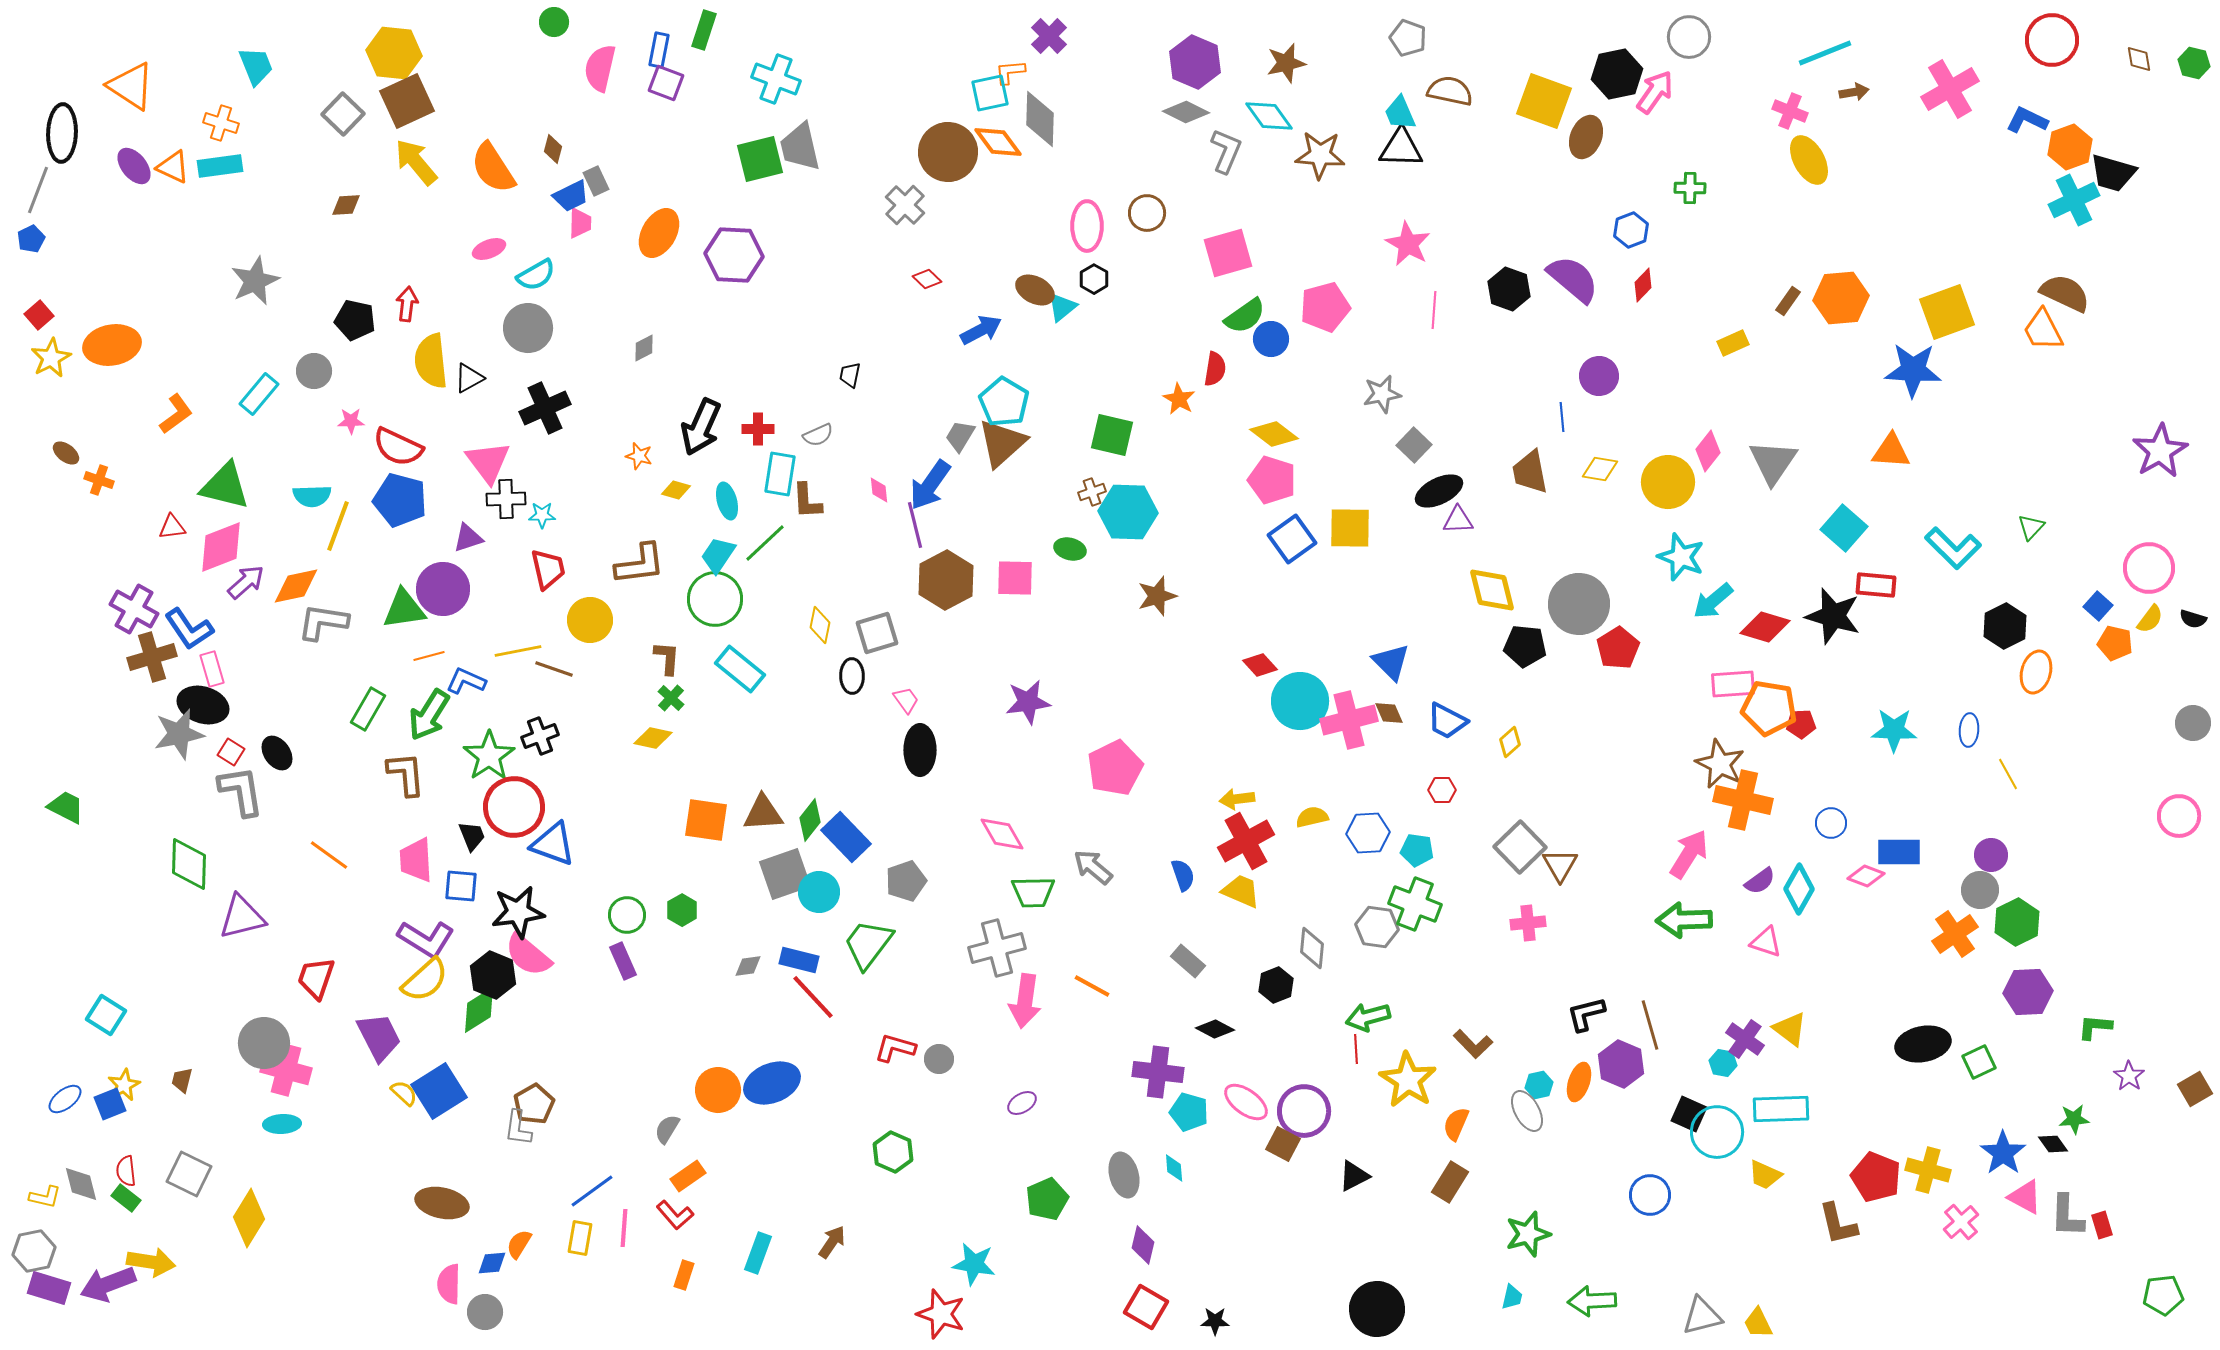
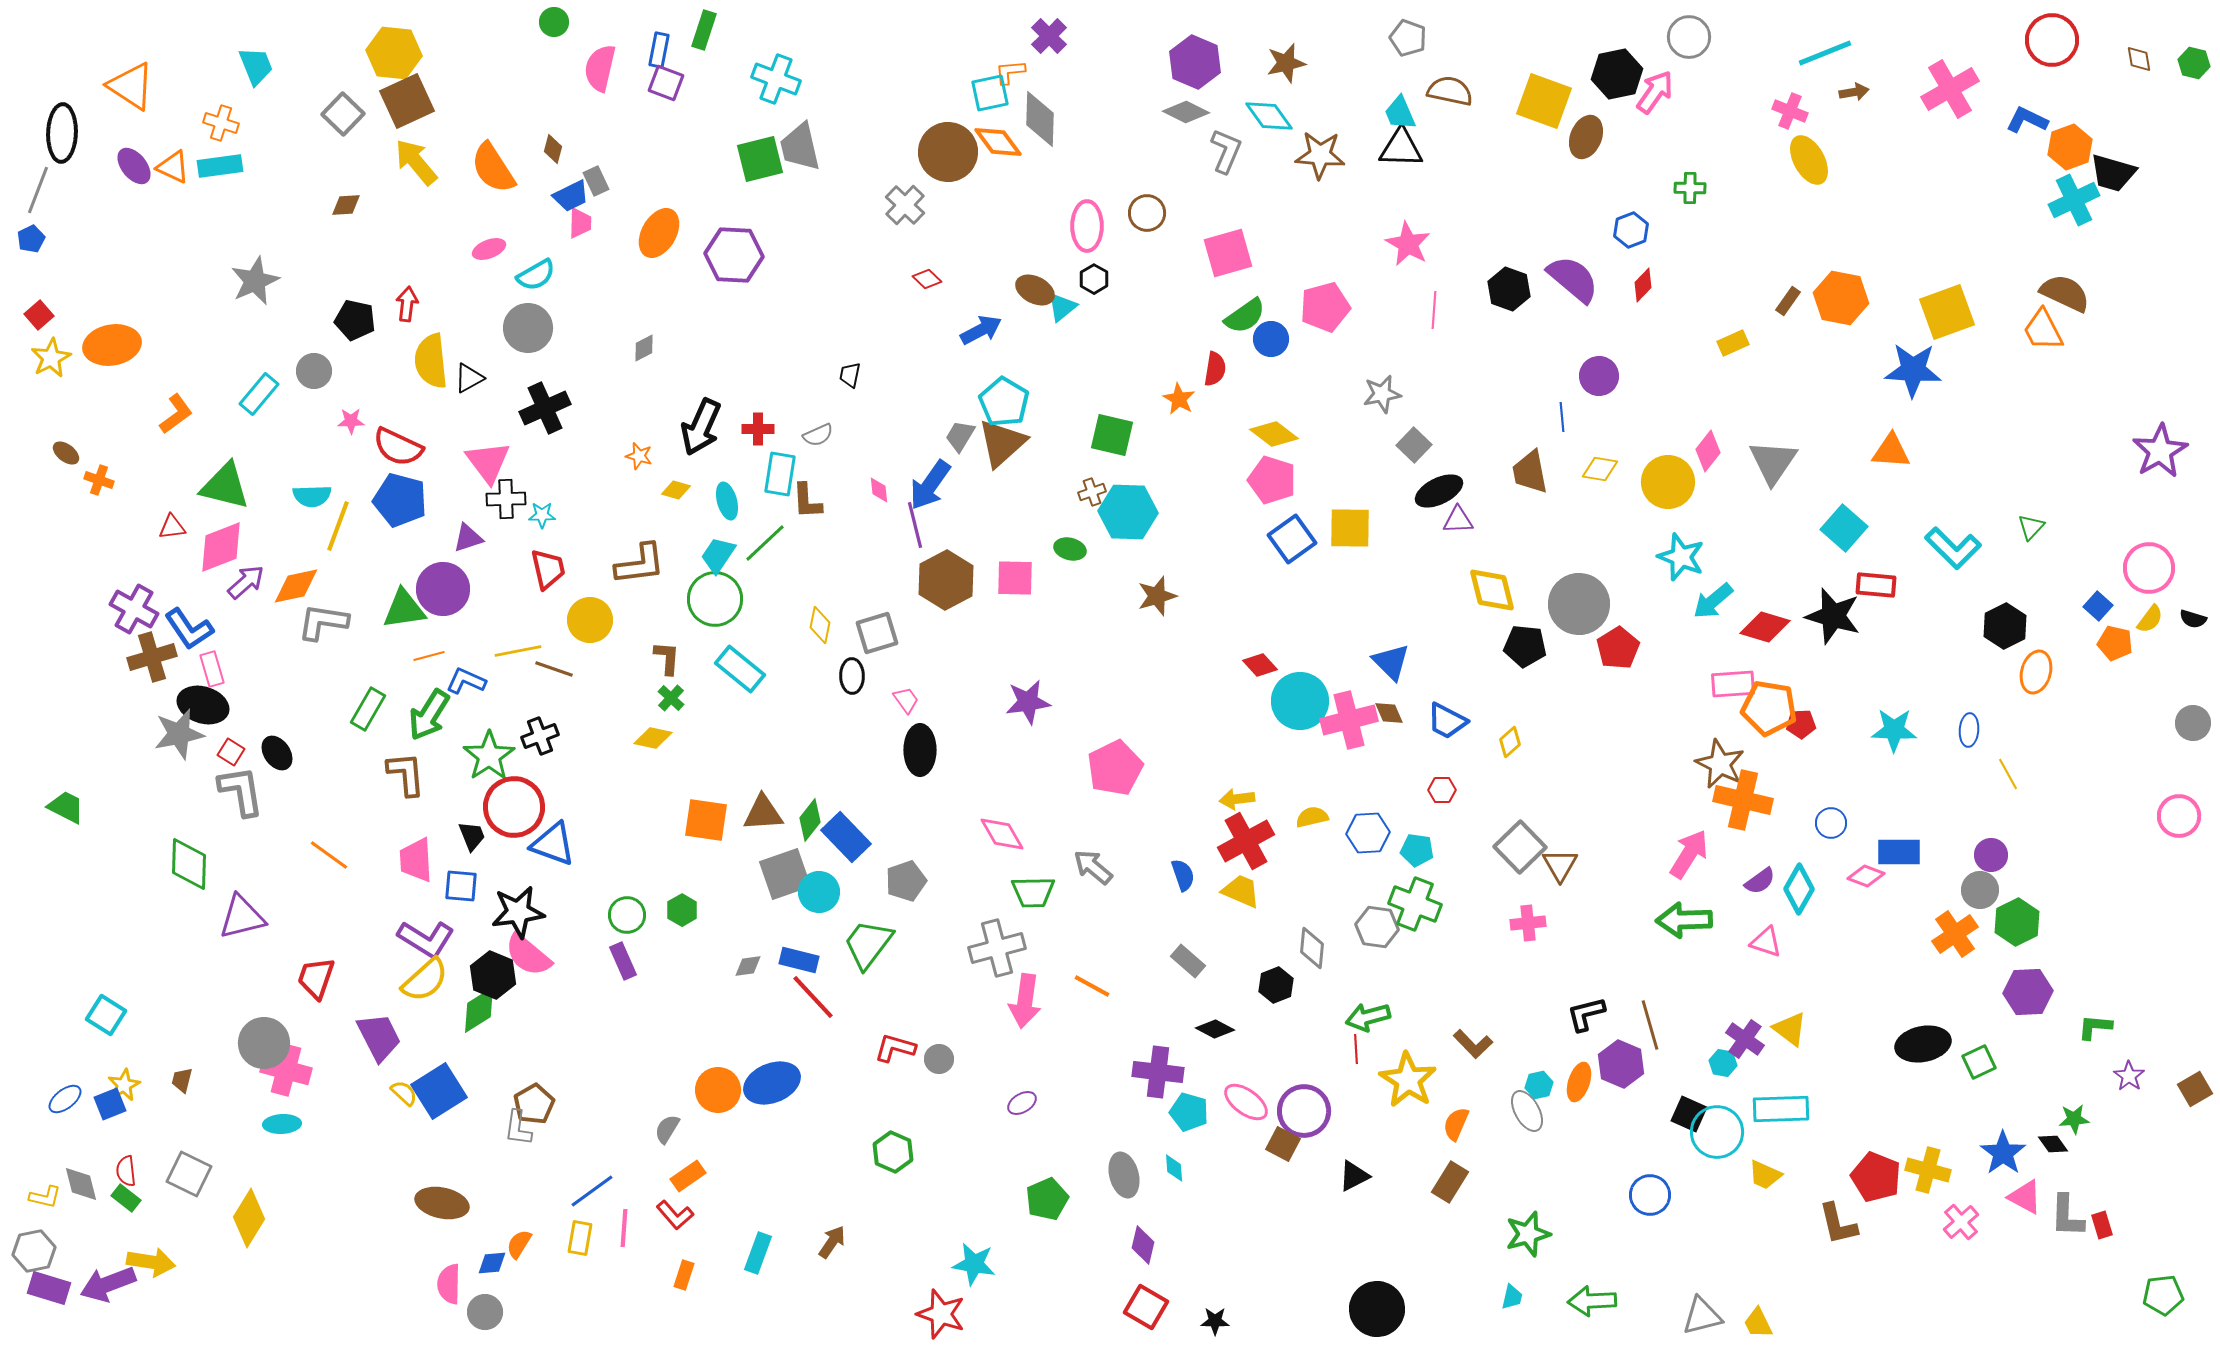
orange hexagon at (1841, 298): rotated 16 degrees clockwise
